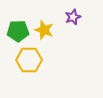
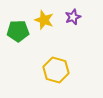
yellow star: moved 10 px up
yellow hexagon: moved 27 px right, 10 px down; rotated 15 degrees clockwise
